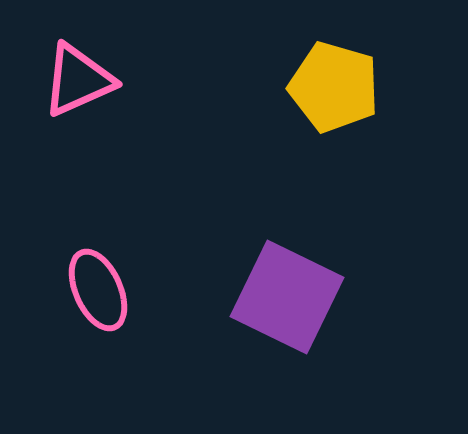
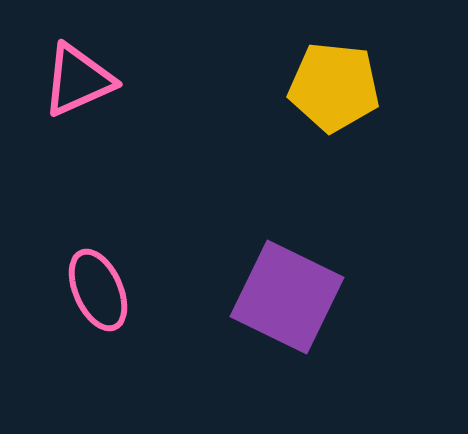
yellow pentagon: rotated 10 degrees counterclockwise
